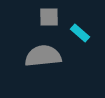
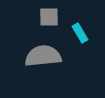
cyan rectangle: rotated 18 degrees clockwise
